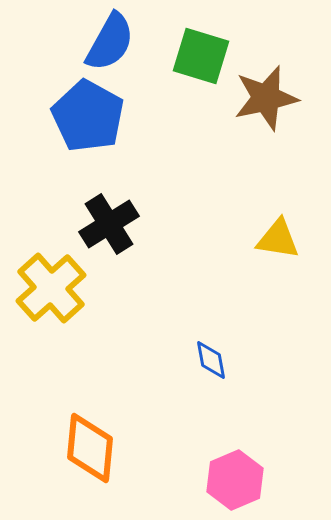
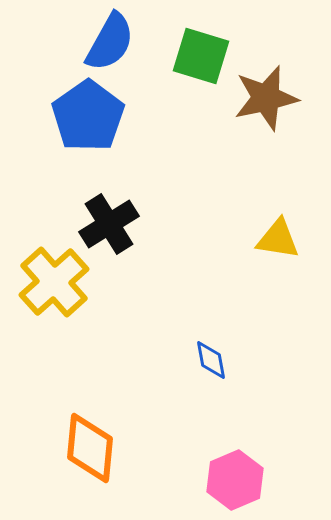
blue pentagon: rotated 8 degrees clockwise
yellow cross: moved 3 px right, 6 px up
